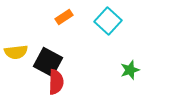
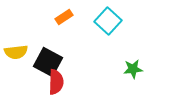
green star: moved 3 px right, 1 px up; rotated 12 degrees clockwise
